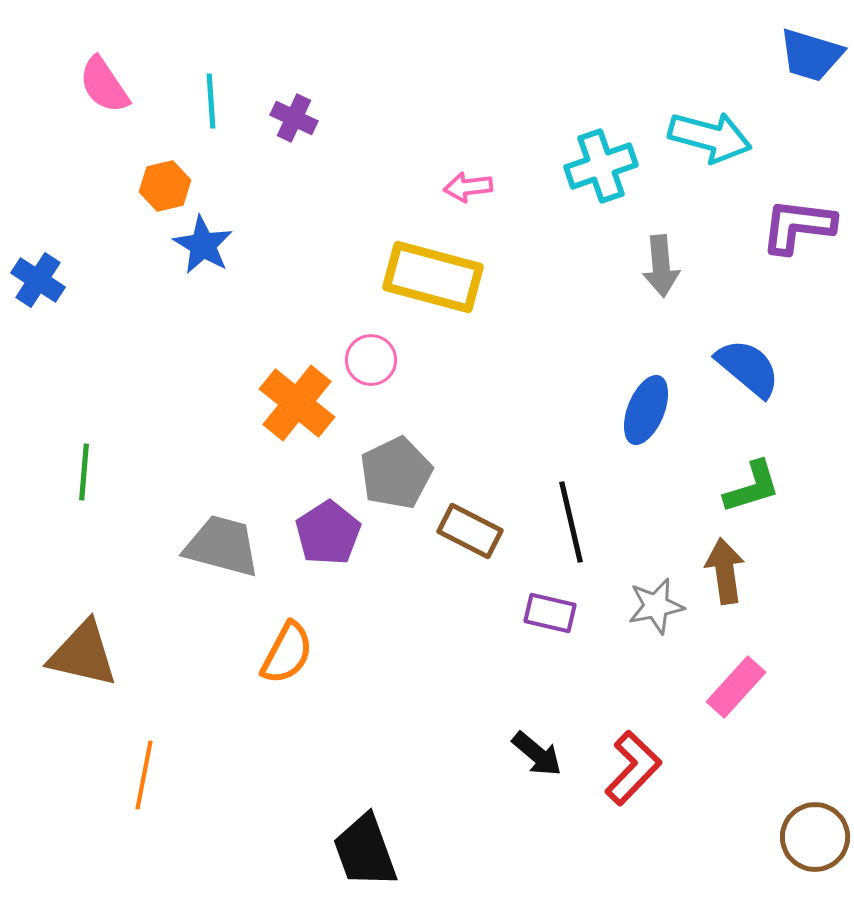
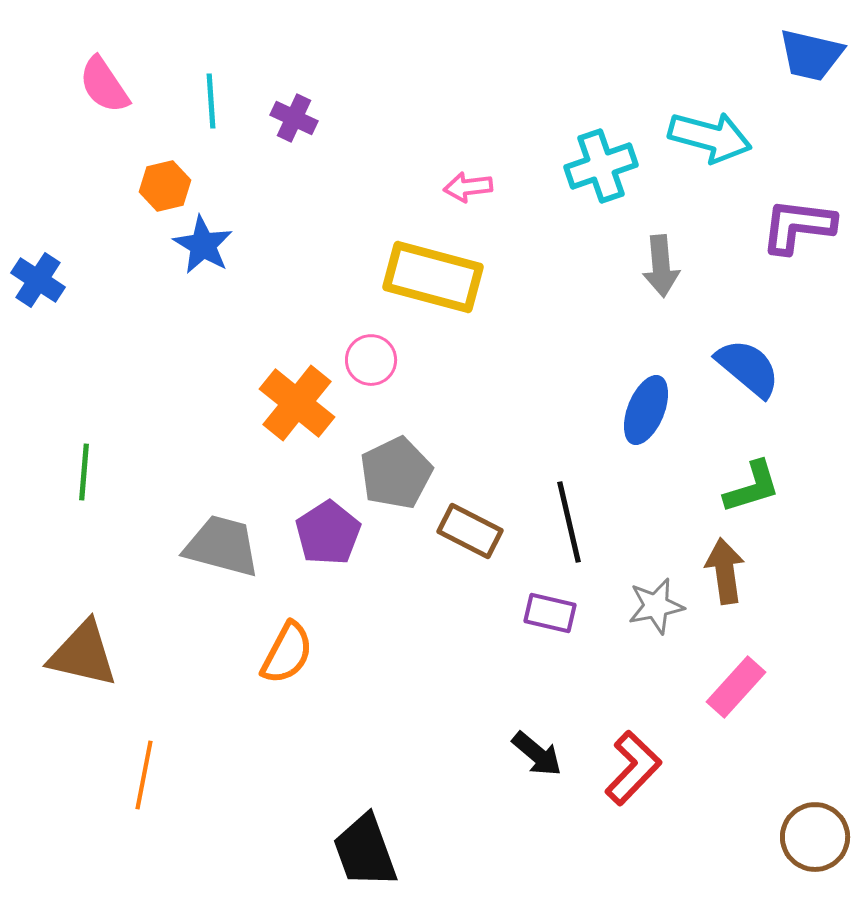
blue trapezoid: rotated 4 degrees counterclockwise
black line: moved 2 px left
